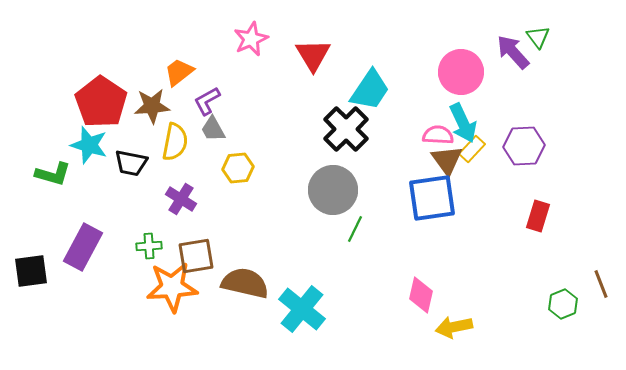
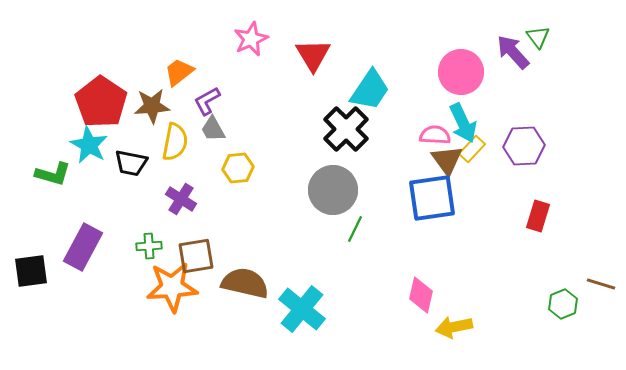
pink semicircle: moved 3 px left
cyan star: rotated 12 degrees clockwise
brown line: rotated 52 degrees counterclockwise
